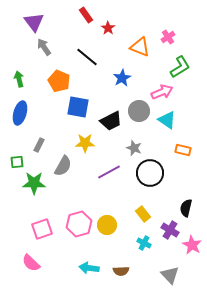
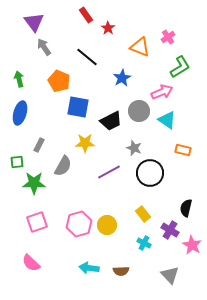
pink square: moved 5 px left, 7 px up
